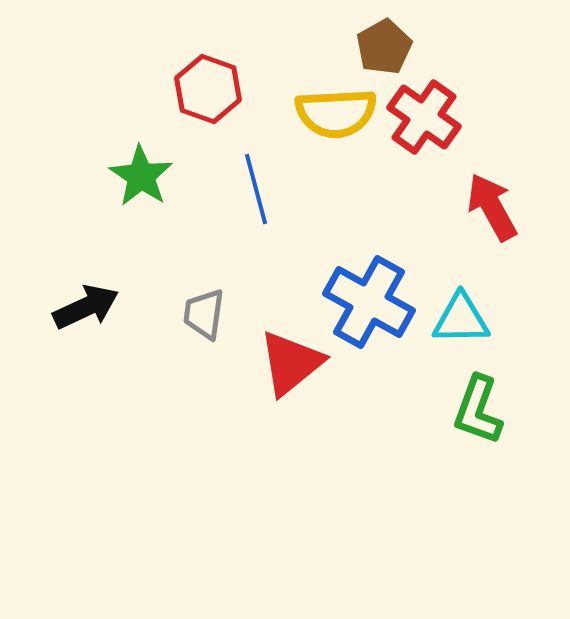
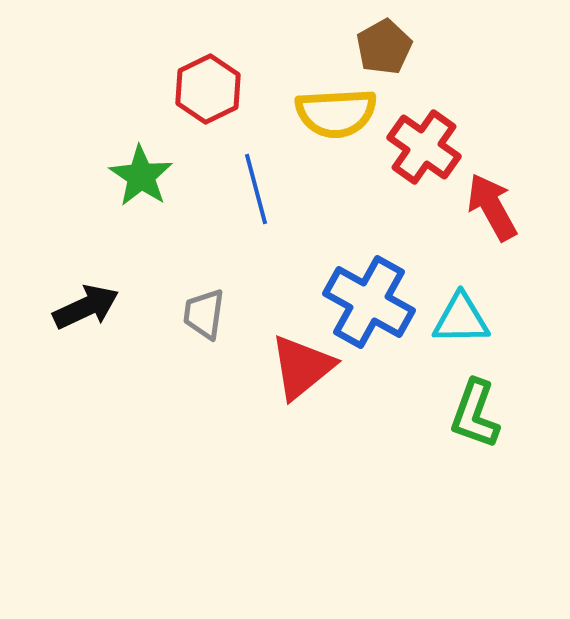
red hexagon: rotated 14 degrees clockwise
red cross: moved 30 px down
red triangle: moved 11 px right, 4 px down
green L-shape: moved 3 px left, 4 px down
